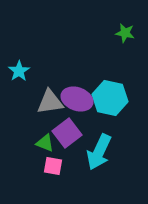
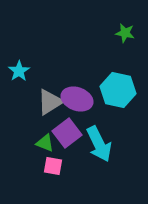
cyan hexagon: moved 8 px right, 8 px up
gray triangle: rotated 24 degrees counterclockwise
cyan arrow: moved 8 px up; rotated 51 degrees counterclockwise
